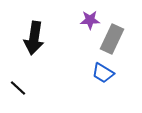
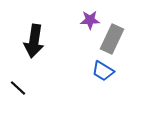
black arrow: moved 3 px down
blue trapezoid: moved 2 px up
